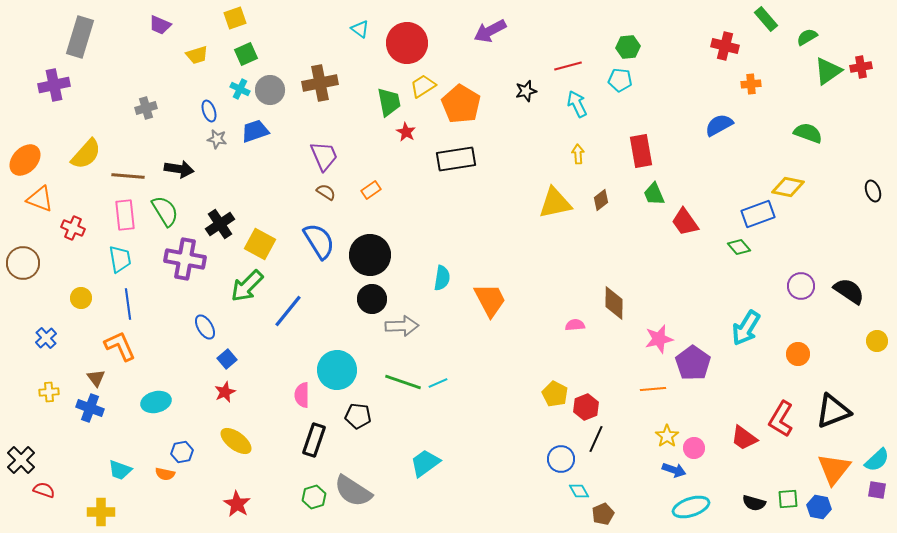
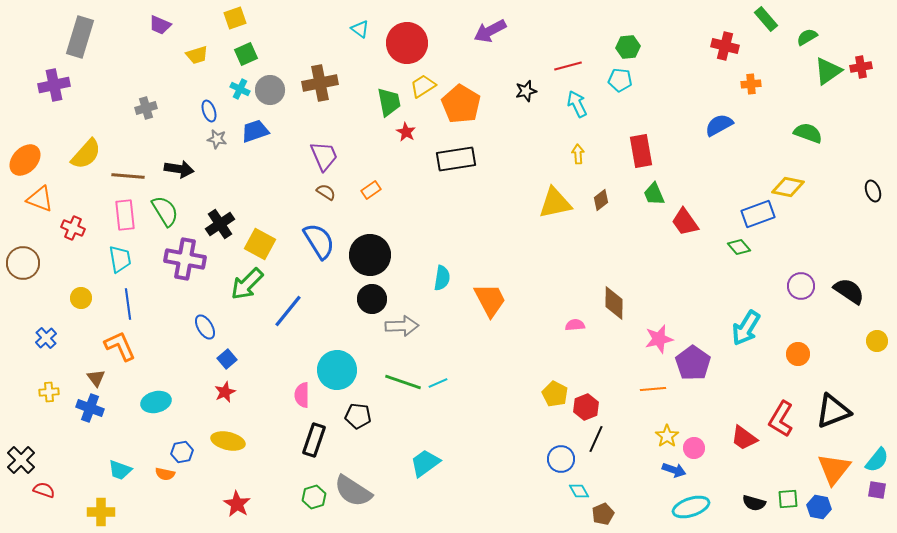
green arrow at (247, 286): moved 2 px up
yellow ellipse at (236, 441): moved 8 px left; rotated 24 degrees counterclockwise
cyan semicircle at (877, 460): rotated 8 degrees counterclockwise
